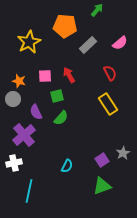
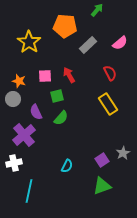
yellow star: rotated 10 degrees counterclockwise
